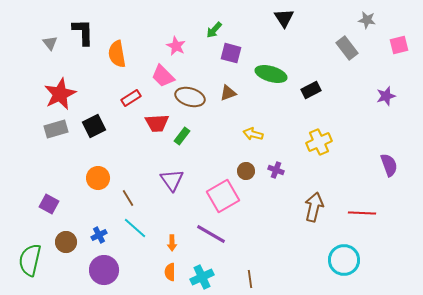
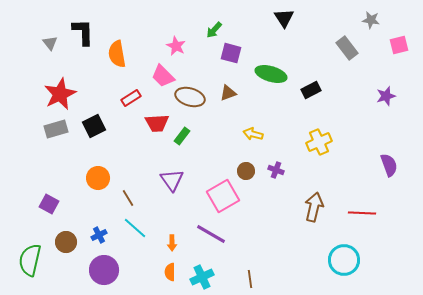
gray star at (367, 20): moved 4 px right
